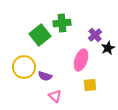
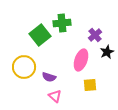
black star: moved 1 px left, 4 px down
purple semicircle: moved 4 px right, 1 px down
